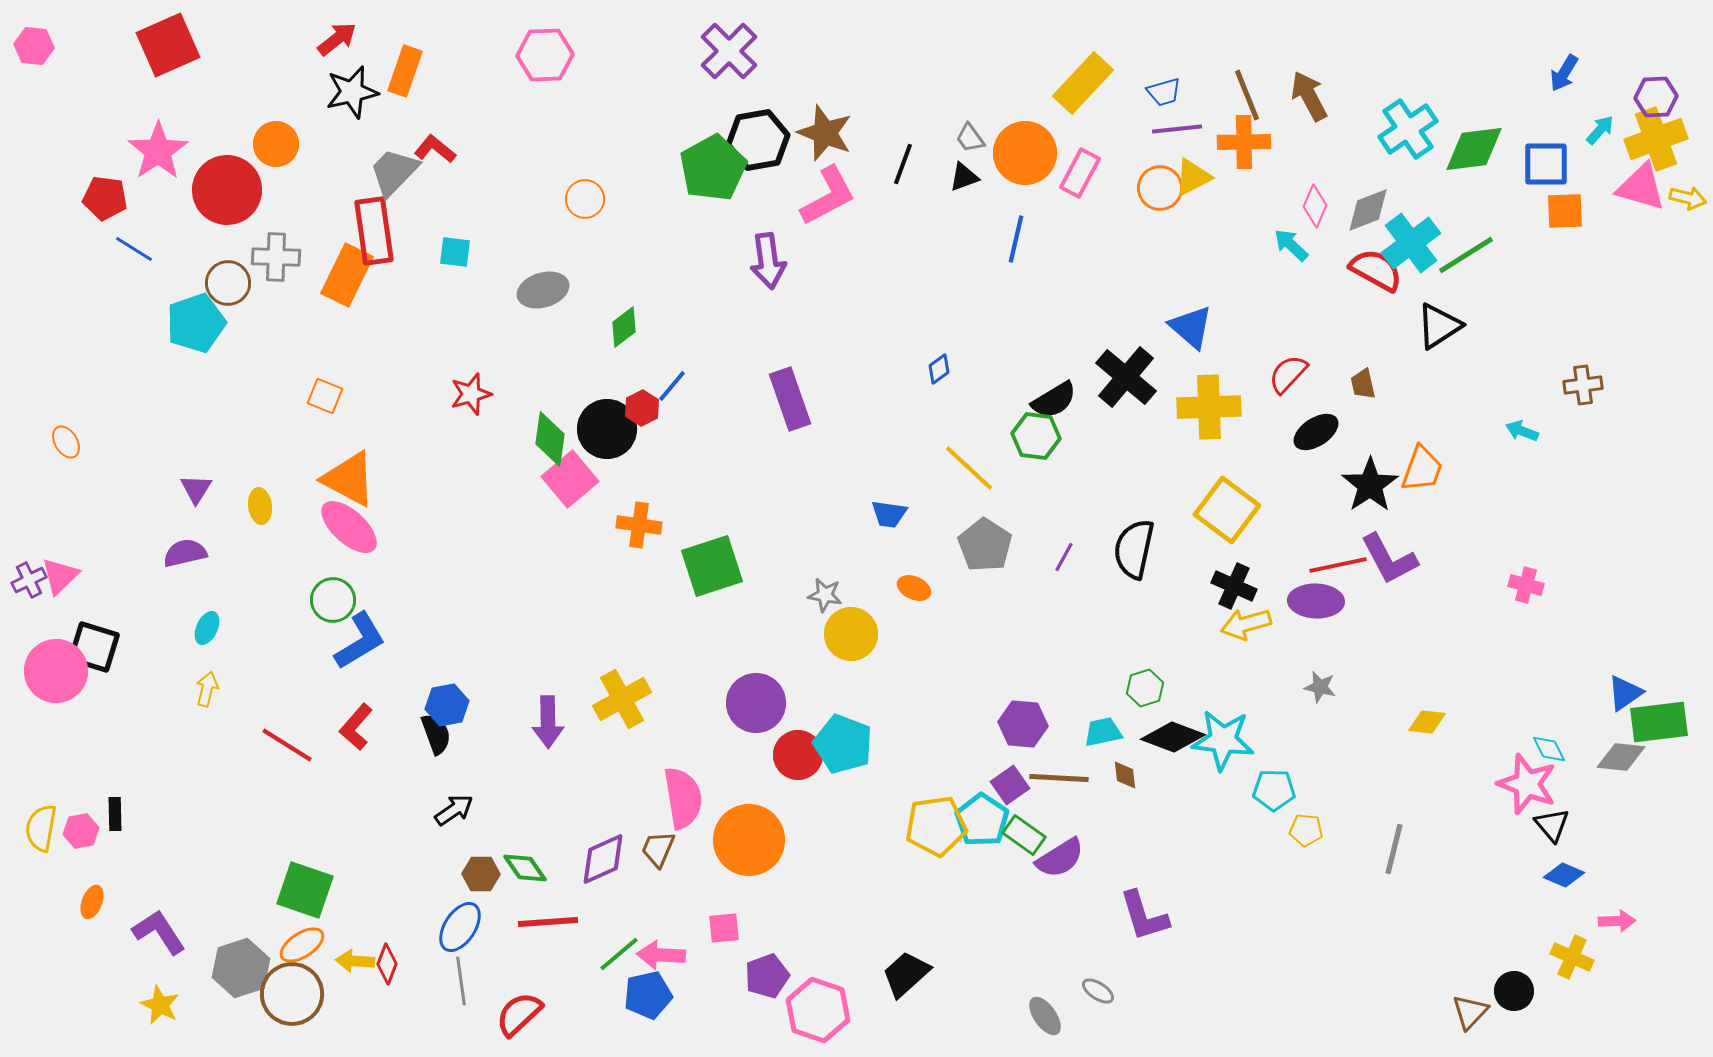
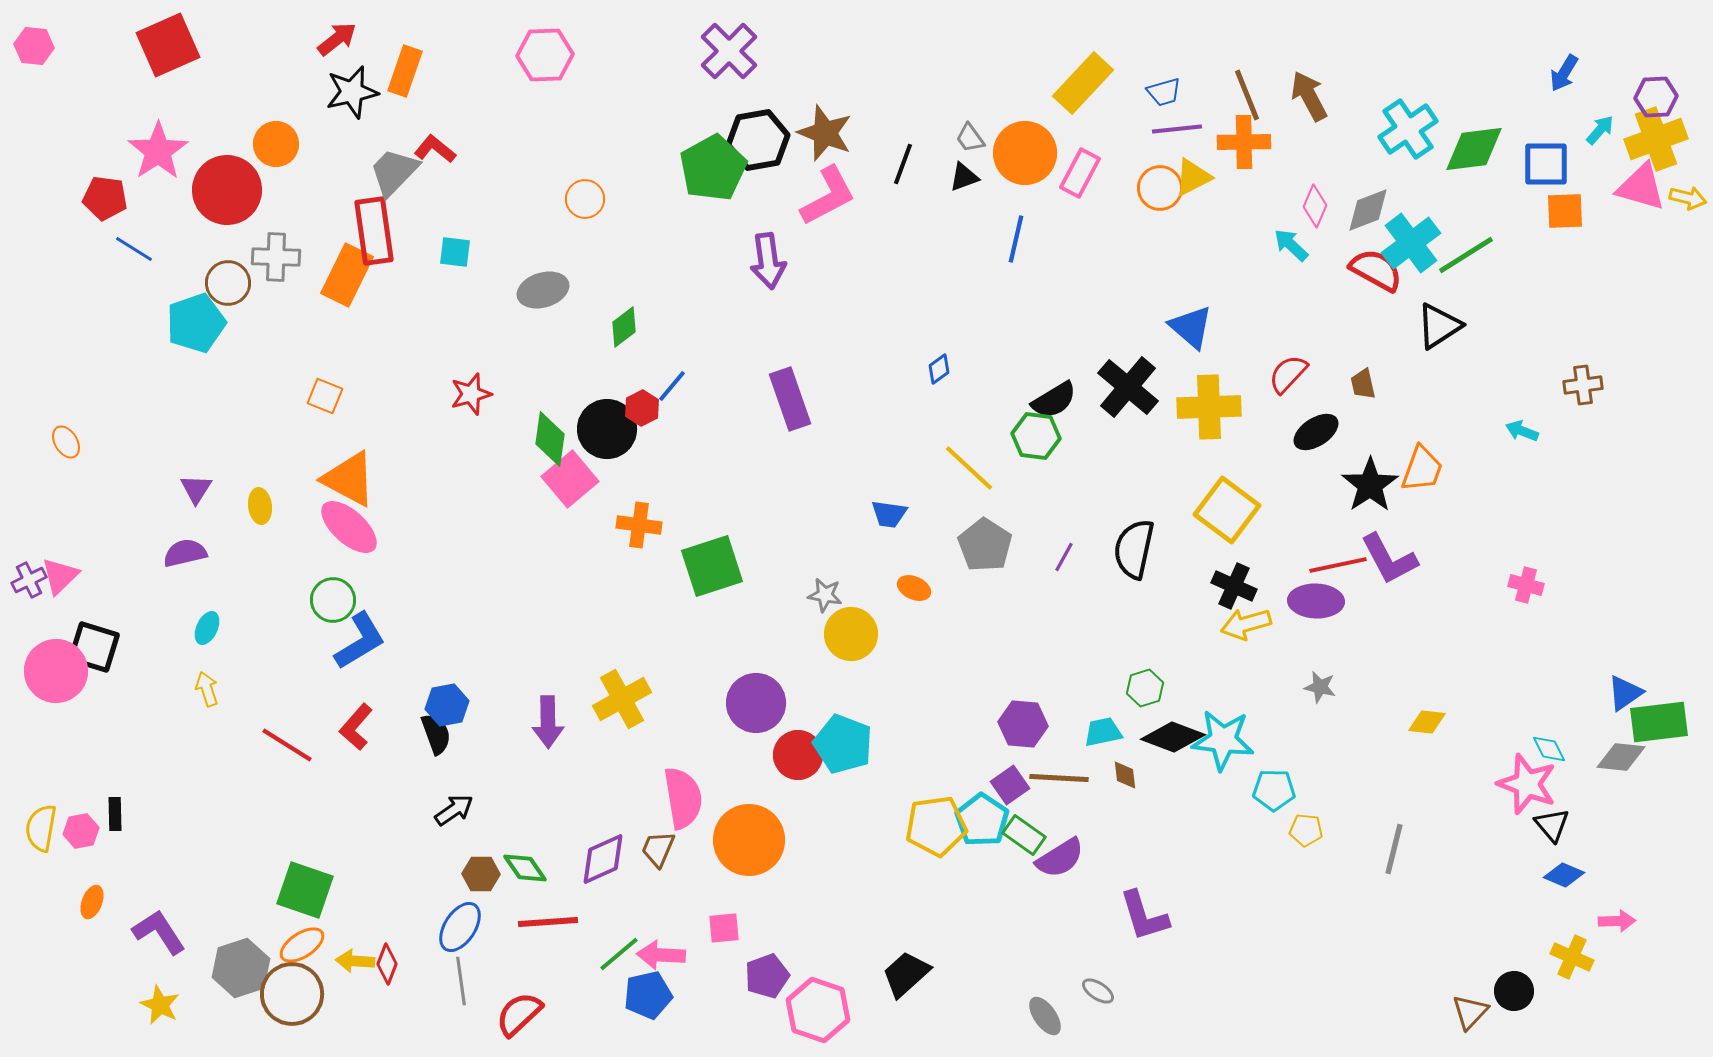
black cross at (1126, 377): moved 2 px right, 10 px down
yellow arrow at (207, 689): rotated 32 degrees counterclockwise
